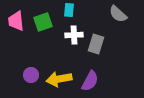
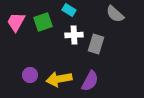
cyan rectangle: rotated 64 degrees counterclockwise
gray semicircle: moved 3 px left
pink trapezoid: moved 1 px down; rotated 35 degrees clockwise
purple circle: moved 1 px left
